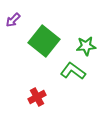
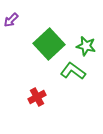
purple arrow: moved 2 px left
green square: moved 5 px right, 3 px down; rotated 8 degrees clockwise
green star: rotated 18 degrees clockwise
